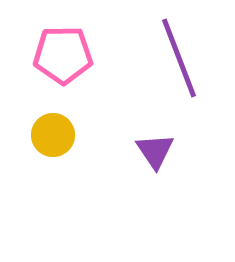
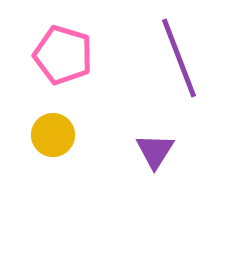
pink pentagon: rotated 18 degrees clockwise
purple triangle: rotated 6 degrees clockwise
